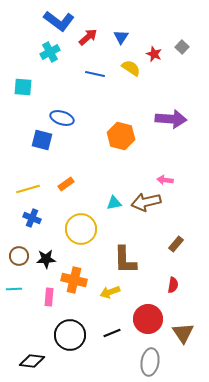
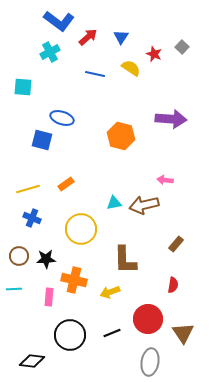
brown arrow: moved 2 px left, 3 px down
